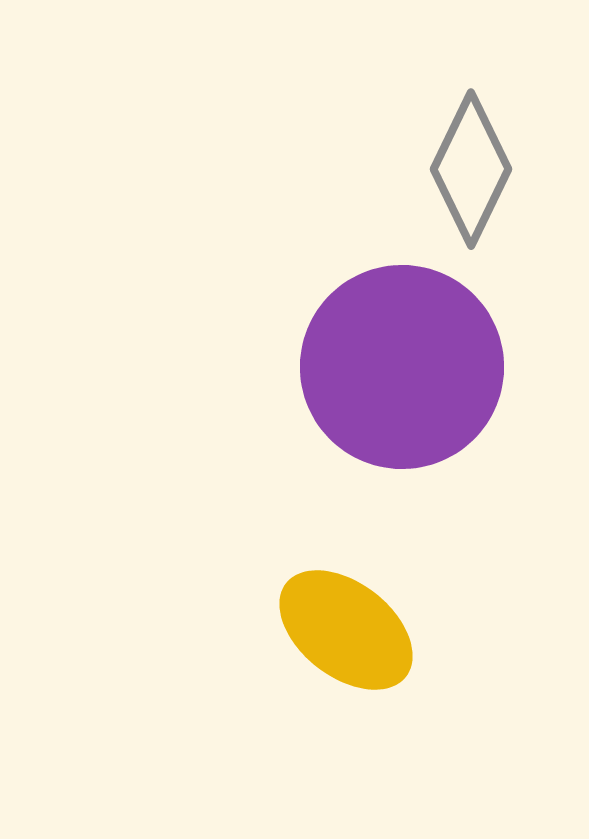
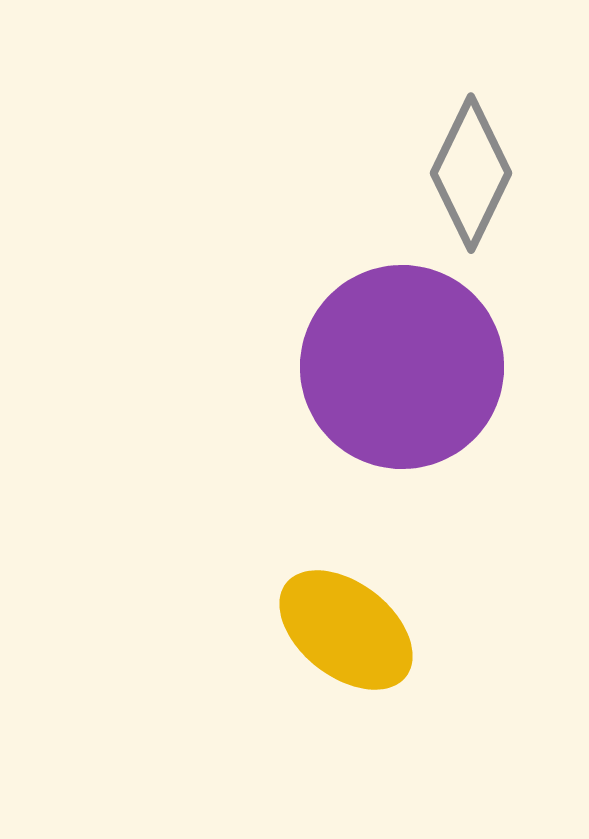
gray diamond: moved 4 px down
